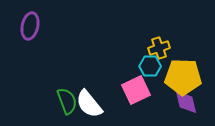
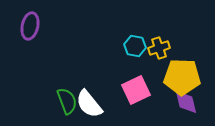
cyan hexagon: moved 15 px left, 20 px up; rotated 10 degrees clockwise
yellow pentagon: moved 1 px left
